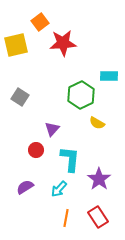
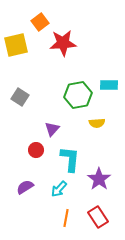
cyan rectangle: moved 9 px down
green hexagon: moved 3 px left; rotated 16 degrees clockwise
yellow semicircle: rotated 35 degrees counterclockwise
